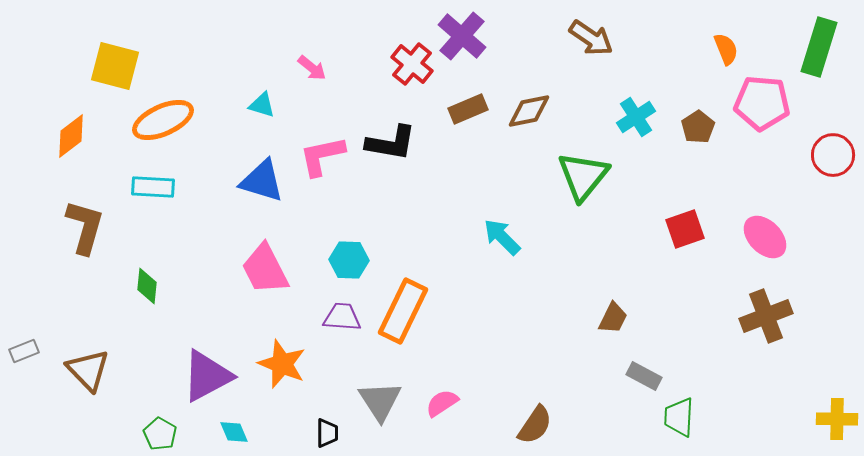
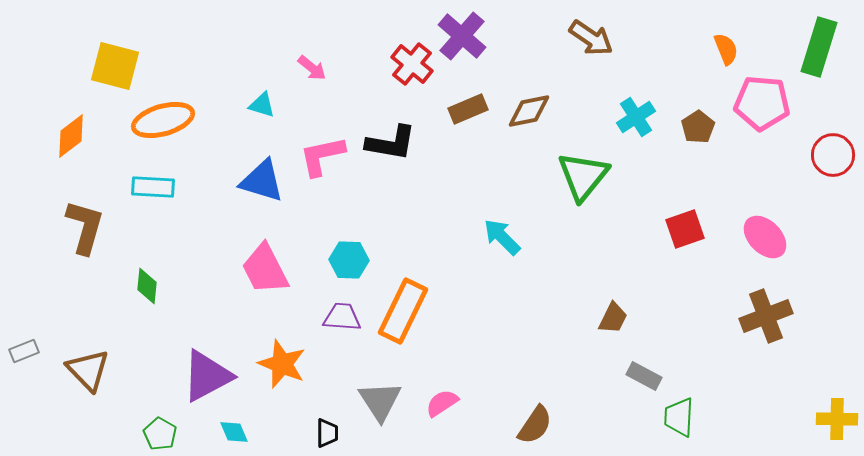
orange ellipse at (163, 120): rotated 8 degrees clockwise
